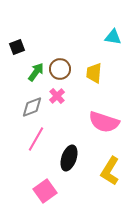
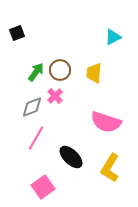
cyan triangle: rotated 36 degrees counterclockwise
black square: moved 14 px up
brown circle: moved 1 px down
pink cross: moved 2 px left
pink semicircle: moved 2 px right
pink line: moved 1 px up
black ellipse: moved 2 px right, 1 px up; rotated 65 degrees counterclockwise
yellow L-shape: moved 3 px up
pink square: moved 2 px left, 4 px up
